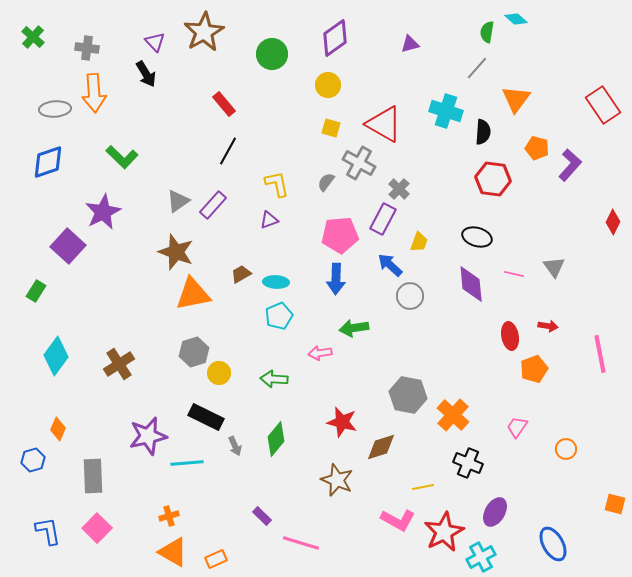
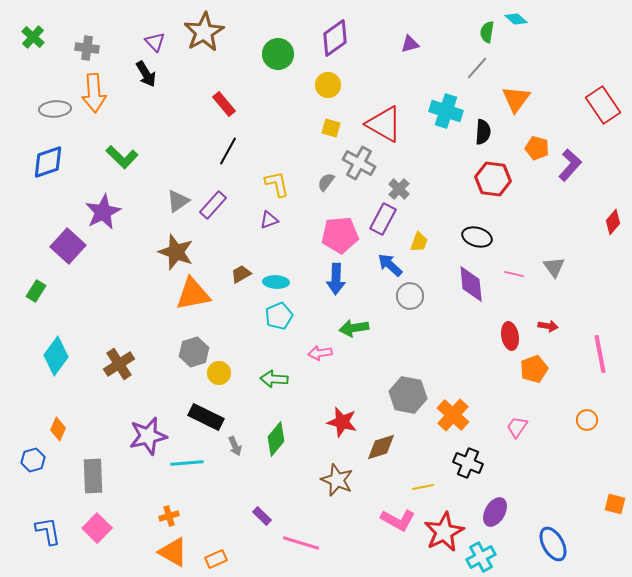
green circle at (272, 54): moved 6 px right
red diamond at (613, 222): rotated 15 degrees clockwise
orange circle at (566, 449): moved 21 px right, 29 px up
